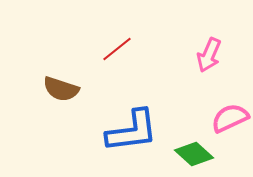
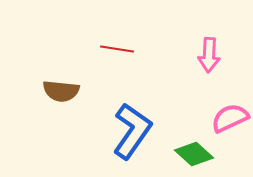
red line: rotated 48 degrees clockwise
pink arrow: rotated 20 degrees counterclockwise
brown semicircle: moved 2 px down; rotated 12 degrees counterclockwise
blue L-shape: rotated 48 degrees counterclockwise
